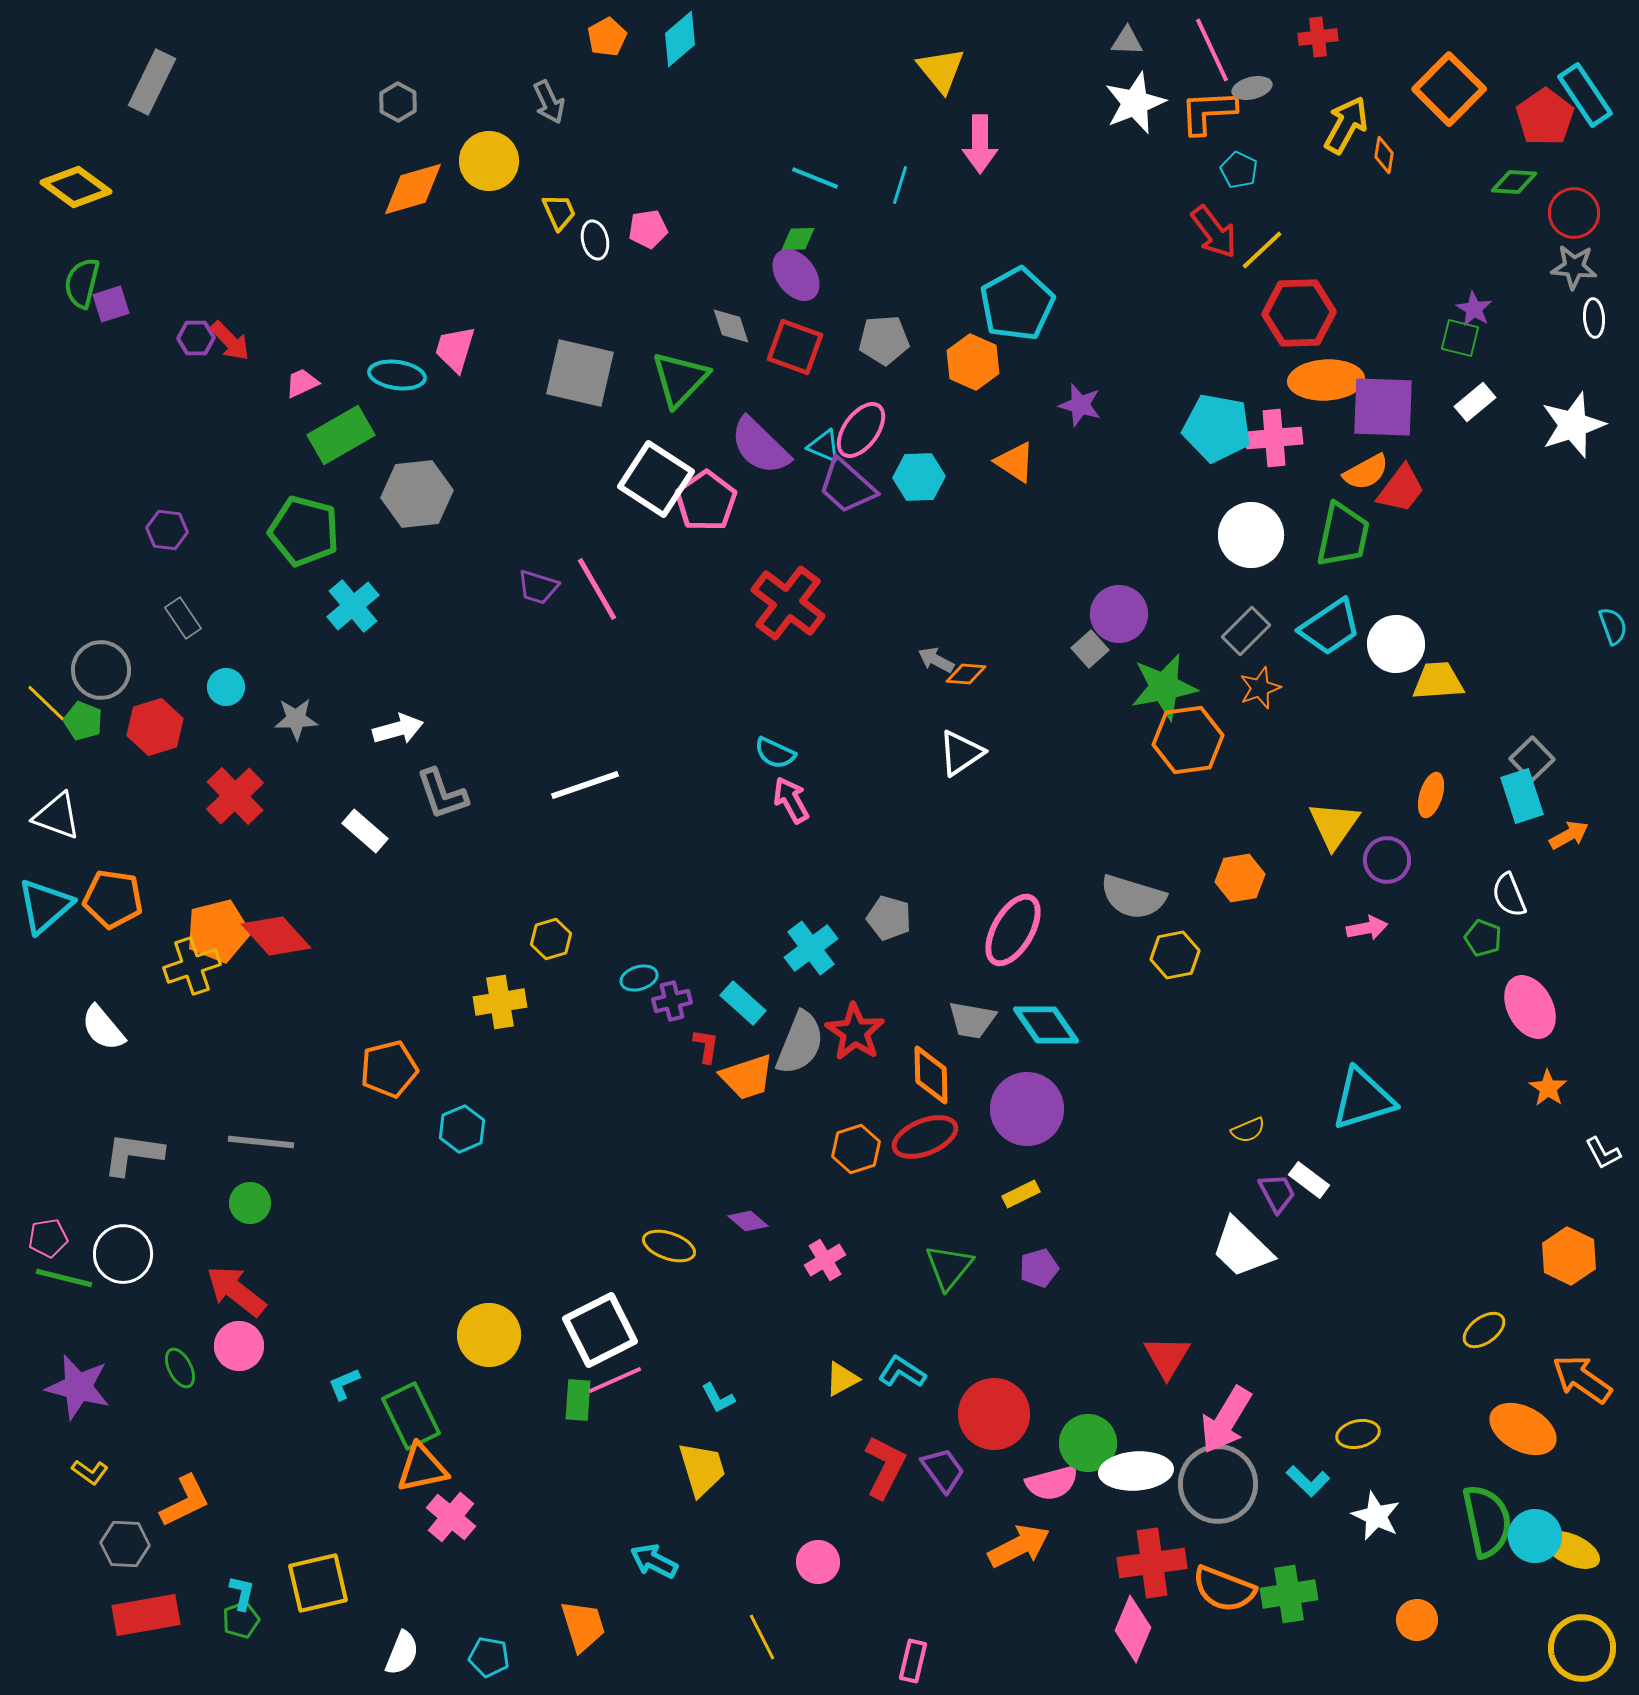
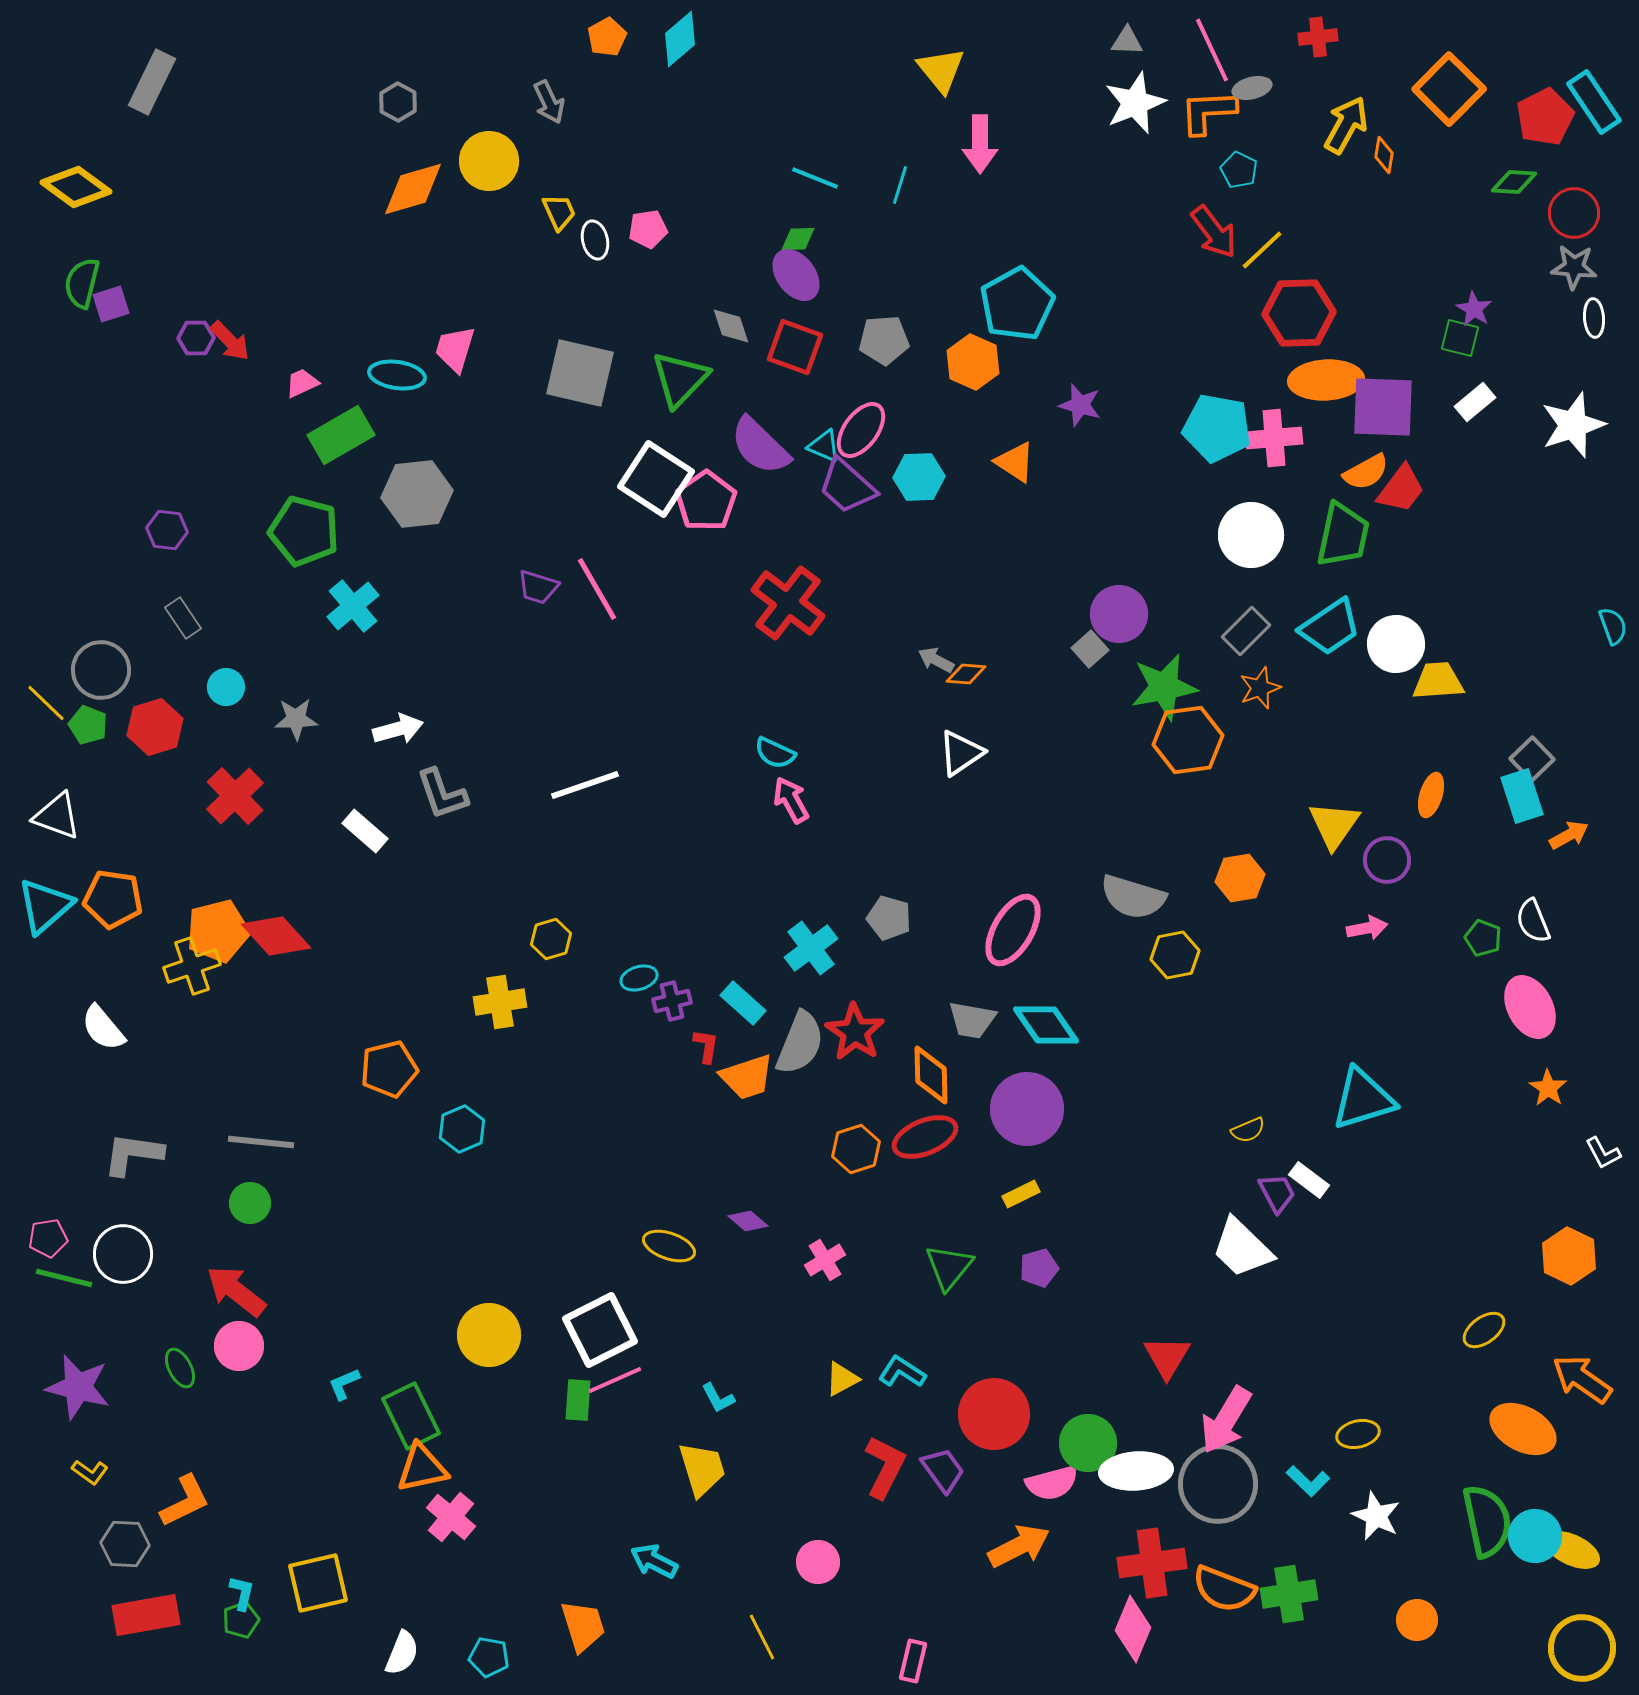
cyan rectangle at (1585, 95): moved 9 px right, 7 px down
red pentagon at (1545, 117): rotated 8 degrees clockwise
green pentagon at (83, 721): moved 5 px right, 4 px down
white semicircle at (1509, 895): moved 24 px right, 26 px down
